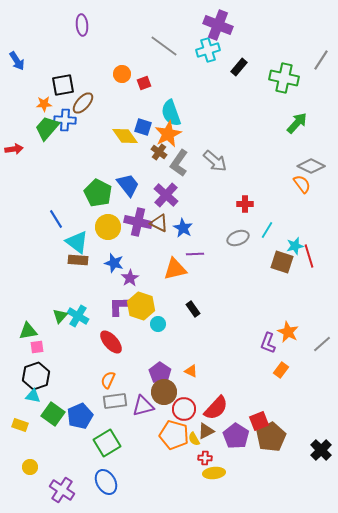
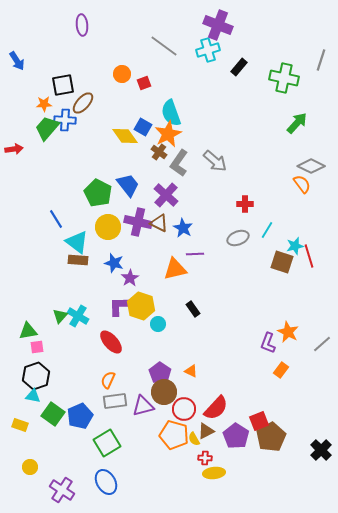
gray line at (321, 60): rotated 15 degrees counterclockwise
blue square at (143, 127): rotated 12 degrees clockwise
